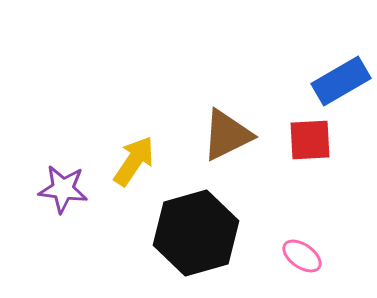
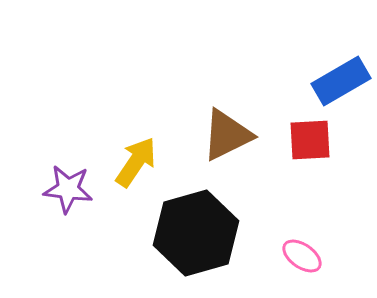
yellow arrow: moved 2 px right, 1 px down
purple star: moved 5 px right
